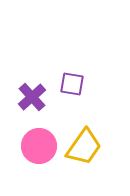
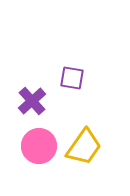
purple square: moved 6 px up
purple cross: moved 4 px down
